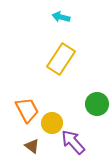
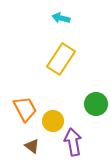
cyan arrow: moved 1 px down
green circle: moved 1 px left
orange trapezoid: moved 2 px left, 1 px up
yellow circle: moved 1 px right, 2 px up
purple arrow: rotated 32 degrees clockwise
